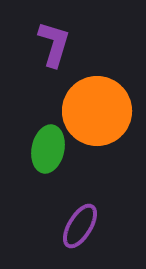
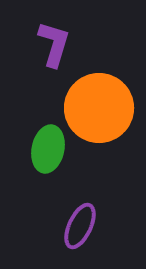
orange circle: moved 2 px right, 3 px up
purple ellipse: rotated 6 degrees counterclockwise
